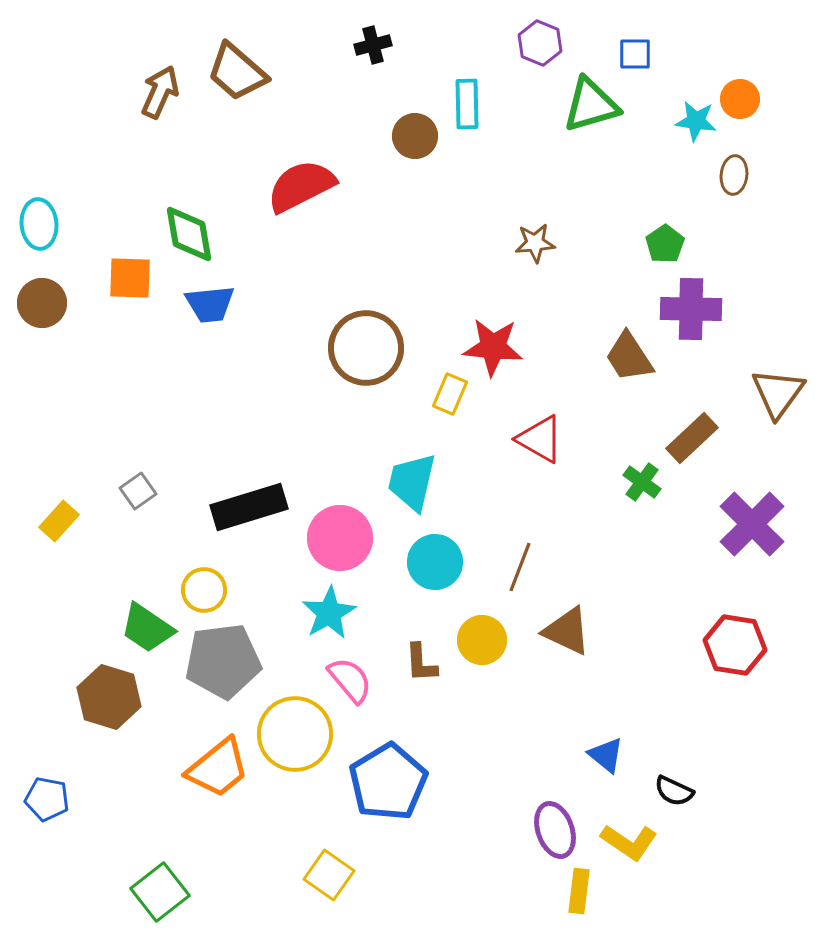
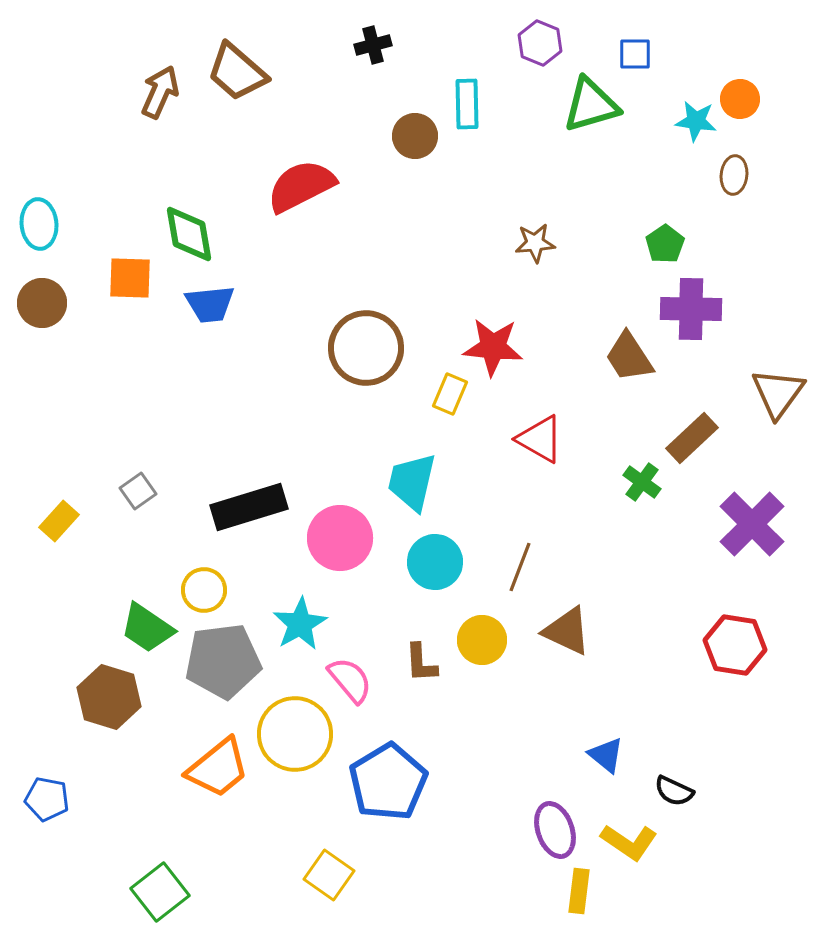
cyan star at (329, 613): moved 29 px left, 11 px down
